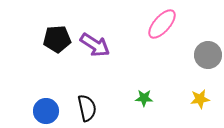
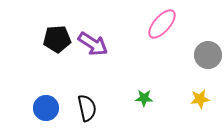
purple arrow: moved 2 px left, 1 px up
blue circle: moved 3 px up
